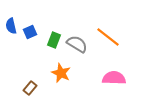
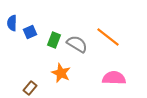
blue semicircle: moved 1 px right, 3 px up; rotated 14 degrees clockwise
